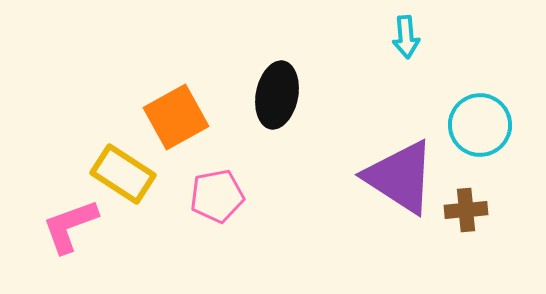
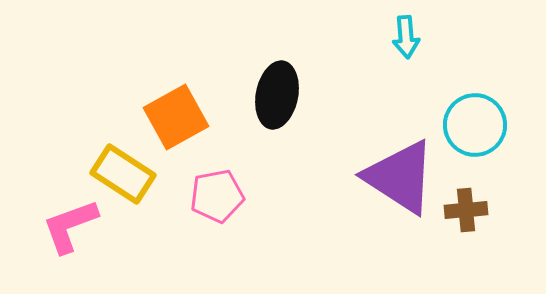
cyan circle: moved 5 px left
